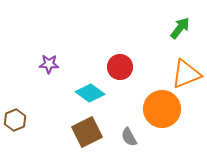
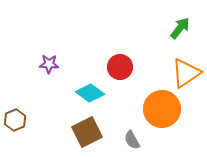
orange triangle: moved 1 px up; rotated 12 degrees counterclockwise
gray semicircle: moved 3 px right, 3 px down
